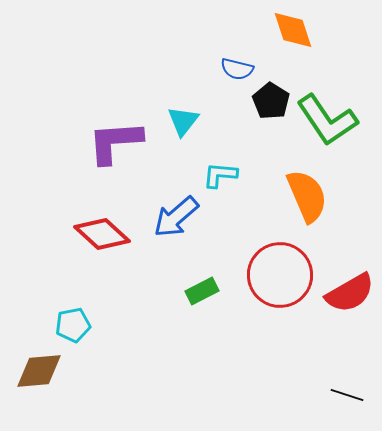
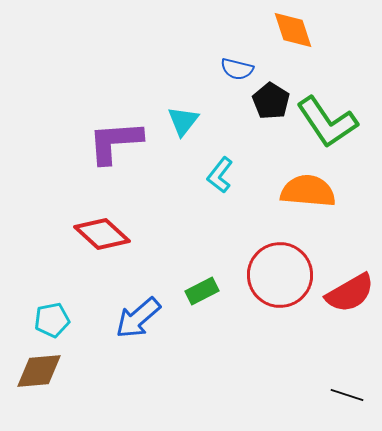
green L-shape: moved 2 px down
cyan L-shape: rotated 57 degrees counterclockwise
orange semicircle: moved 1 px right, 5 px up; rotated 62 degrees counterclockwise
blue arrow: moved 38 px left, 101 px down
cyan pentagon: moved 21 px left, 5 px up
